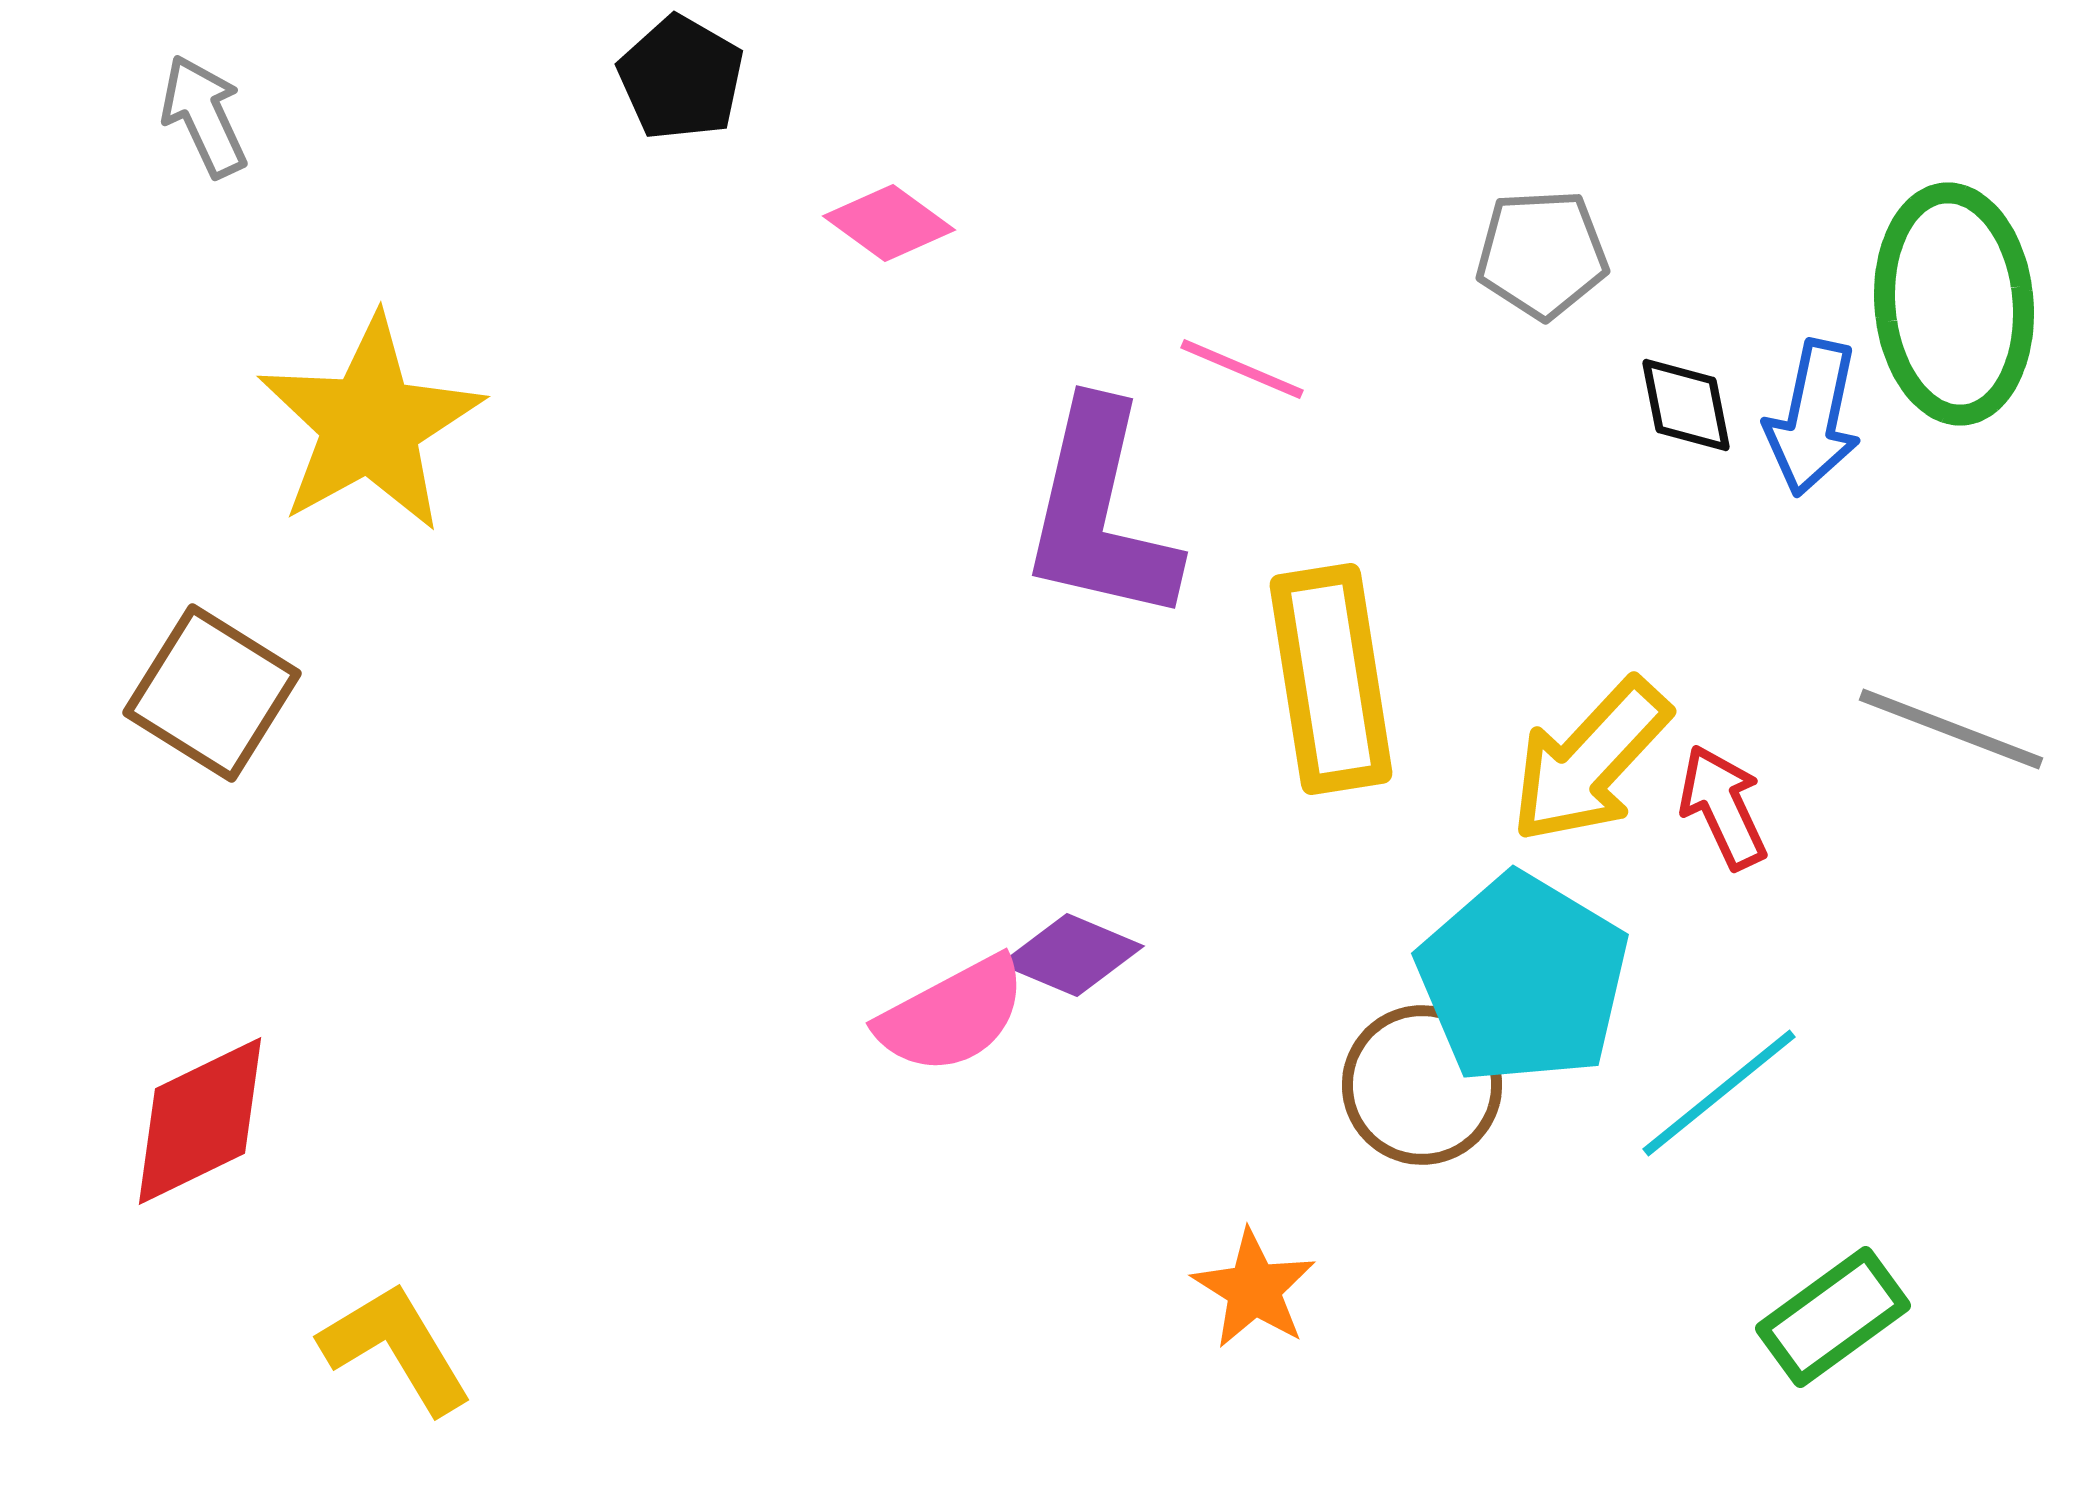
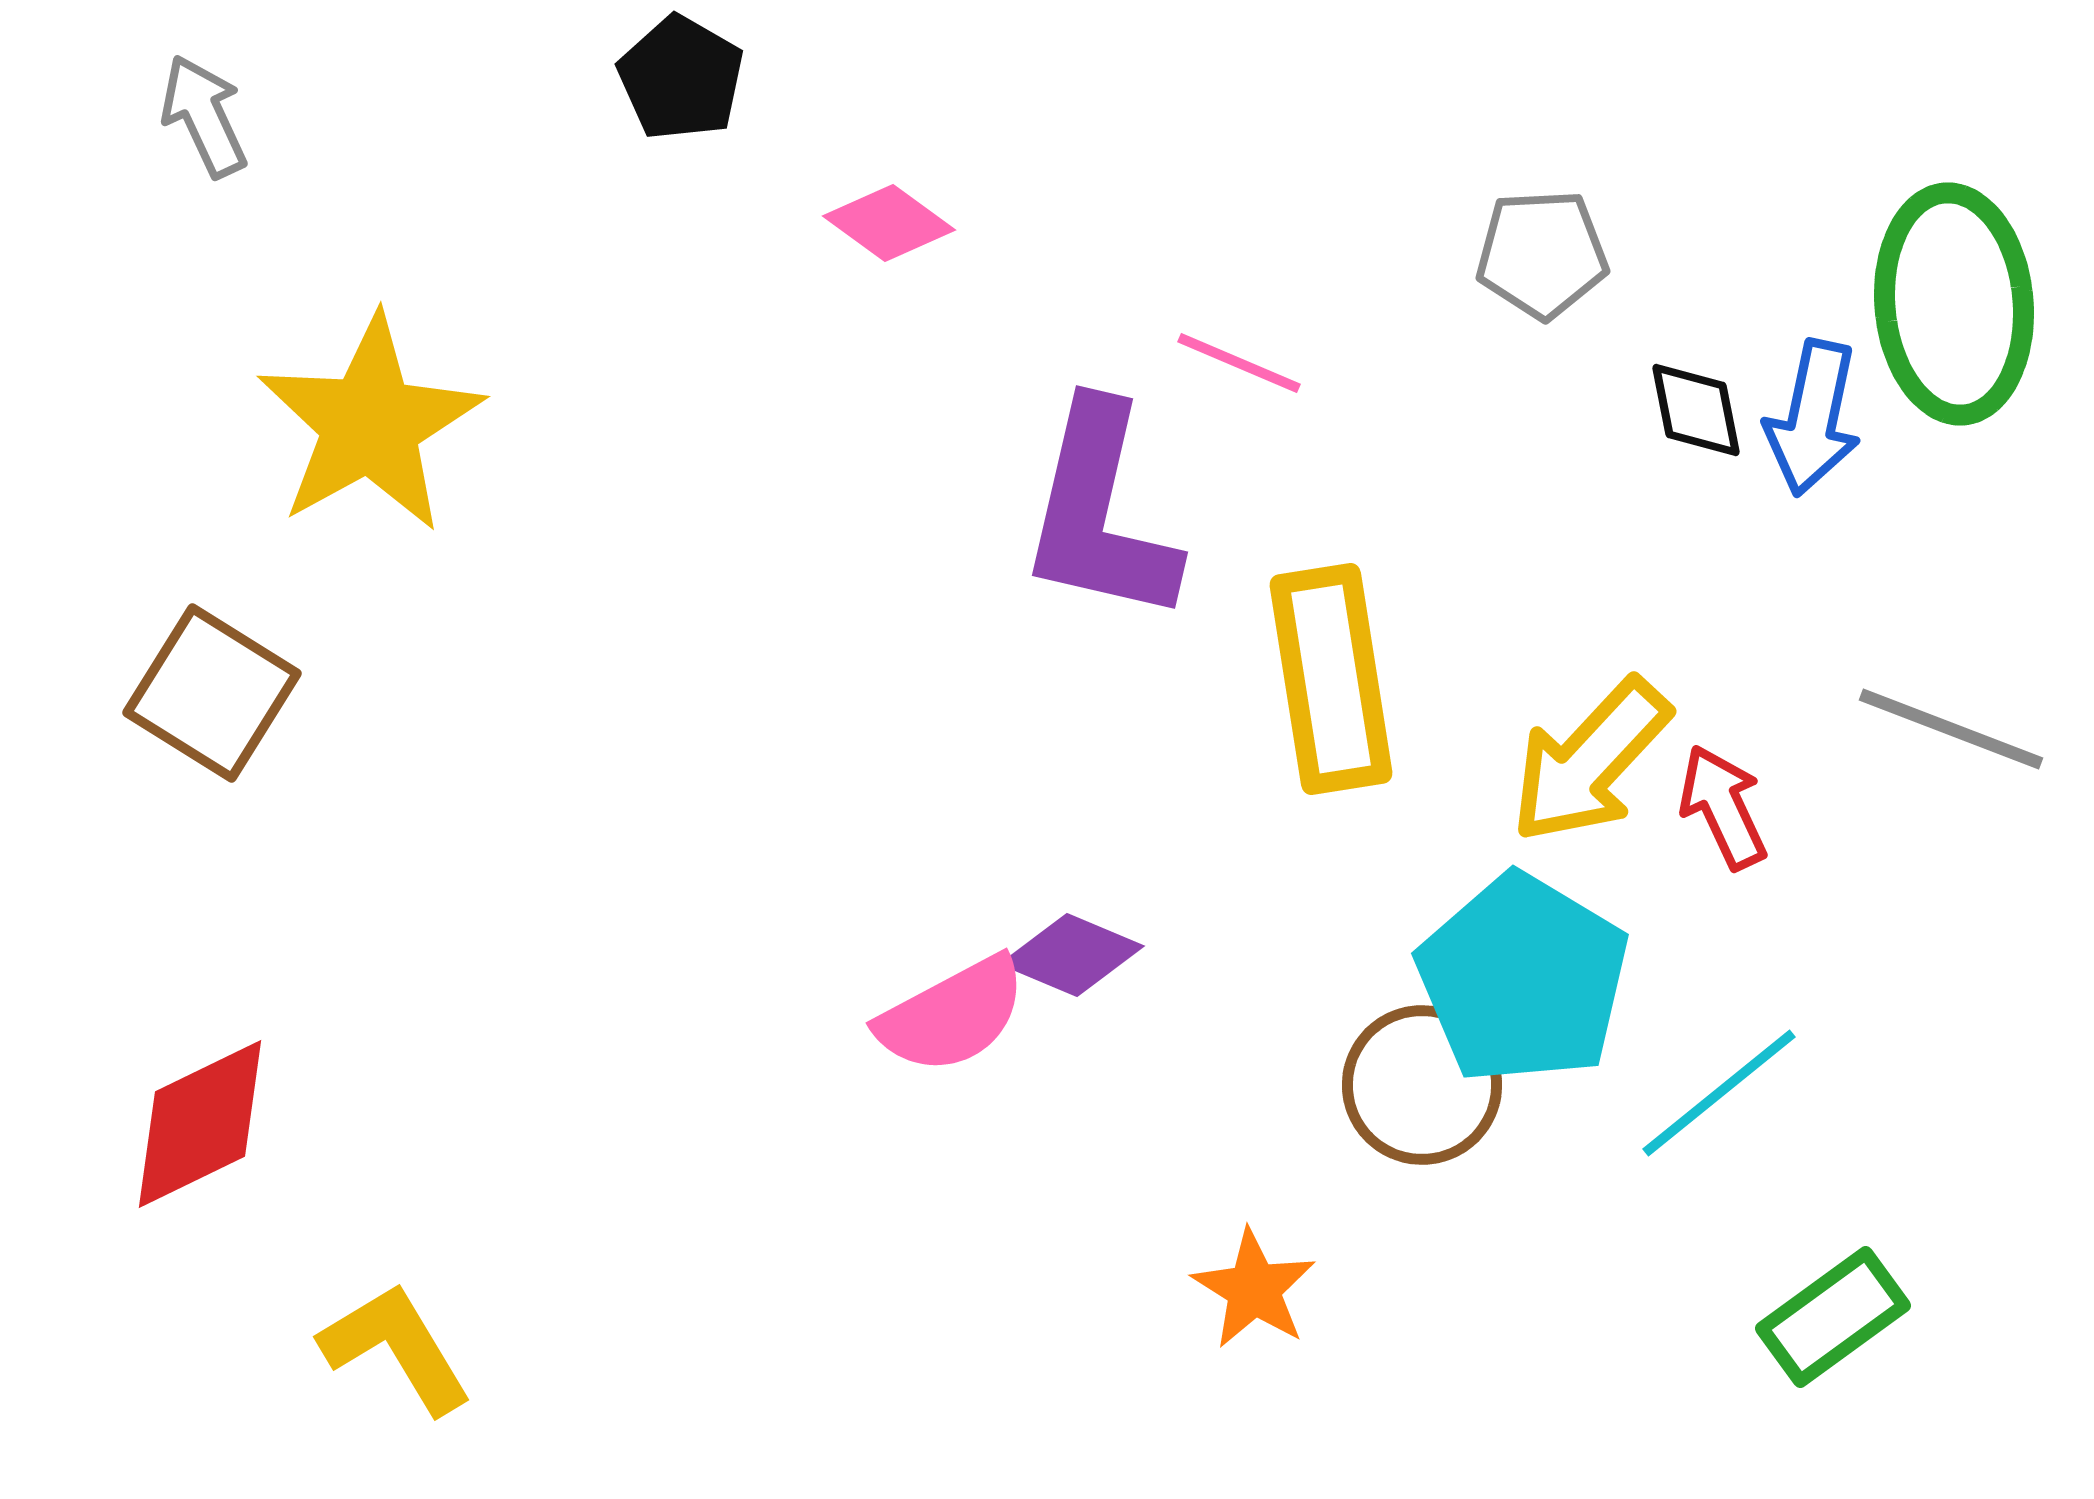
pink line: moved 3 px left, 6 px up
black diamond: moved 10 px right, 5 px down
red diamond: moved 3 px down
